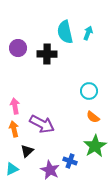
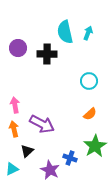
cyan circle: moved 10 px up
pink arrow: moved 1 px up
orange semicircle: moved 3 px left, 3 px up; rotated 80 degrees counterclockwise
blue cross: moved 3 px up
